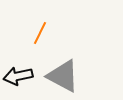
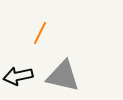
gray triangle: rotated 15 degrees counterclockwise
